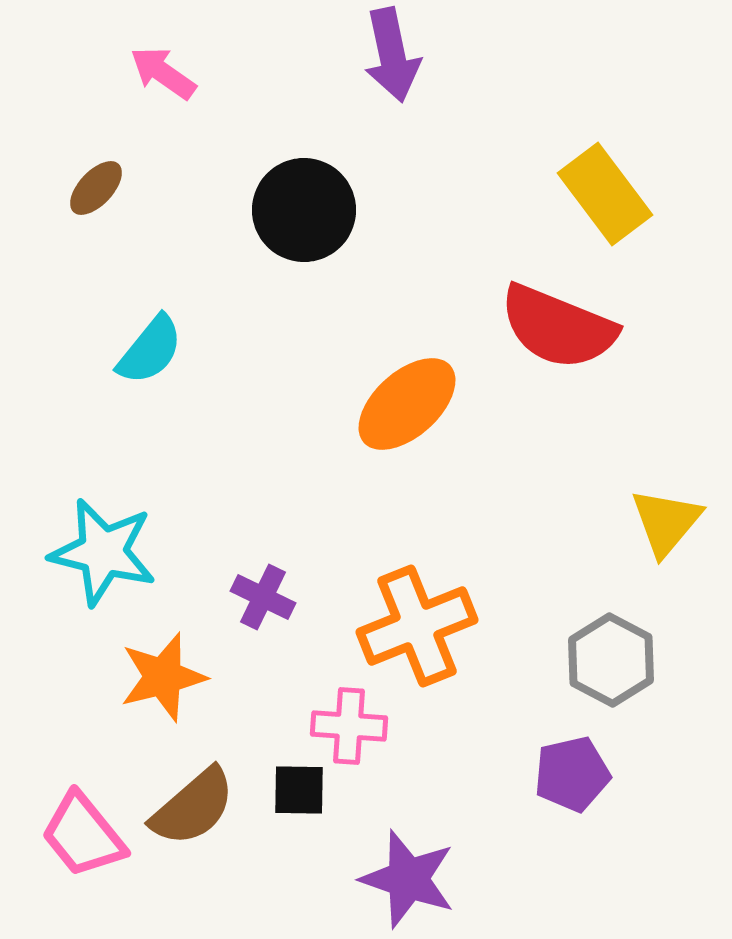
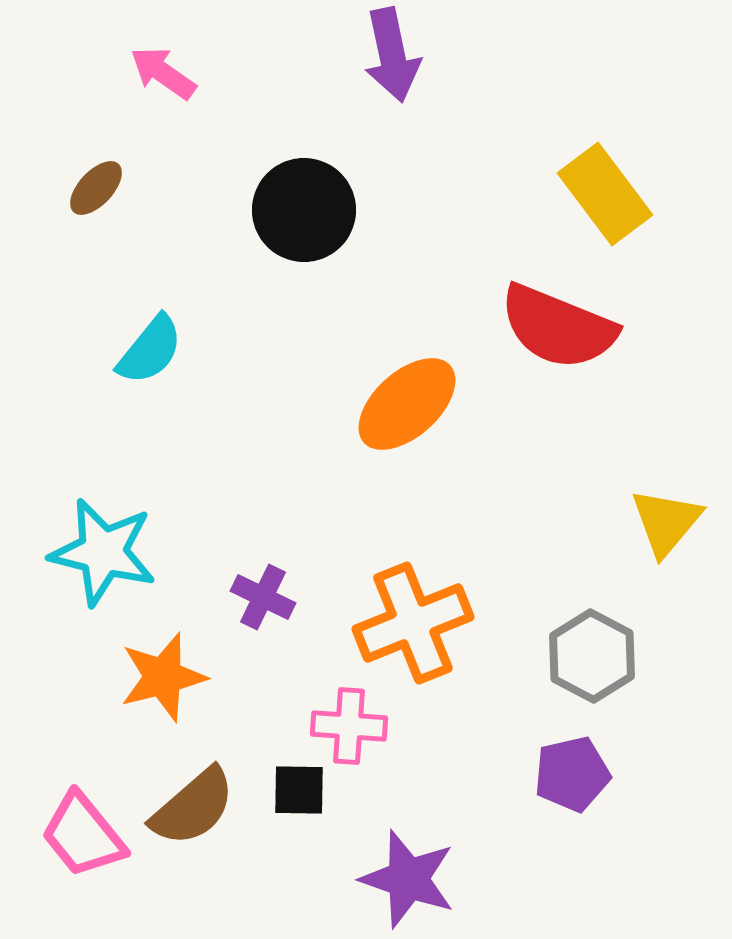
orange cross: moved 4 px left, 3 px up
gray hexagon: moved 19 px left, 4 px up
